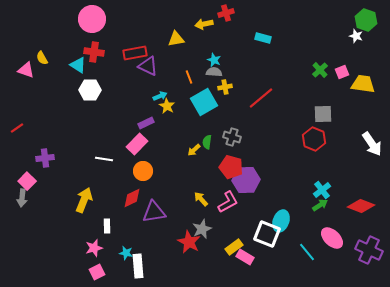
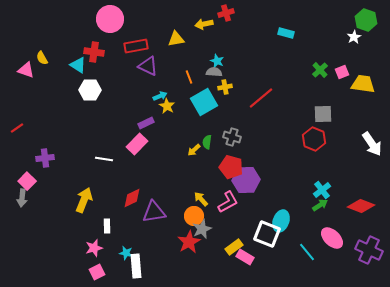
pink circle at (92, 19): moved 18 px right
white star at (356, 36): moved 2 px left, 1 px down; rotated 24 degrees clockwise
cyan rectangle at (263, 38): moved 23 px right, 5 px up
red rectangle at (135, 53): moved 1 px right, 7 px up
cyan star at (214, 60): moved 3 px right, 1 px down
orange circle at (143, 171): moved 51 px right, 45 px down
red star at (189, 242): rotated 15 degrees clockwise
white rectangle at (138, 266): moved 2 px left
